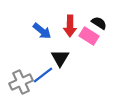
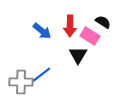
black semicircle: moved 4 px right, 1 px up
pink rectangle: moved 1 px right
black triangle: moved 18 px right, 3 px up
blue line: moved 2 px left
gray cross: rotated 25 degrees clockwise
